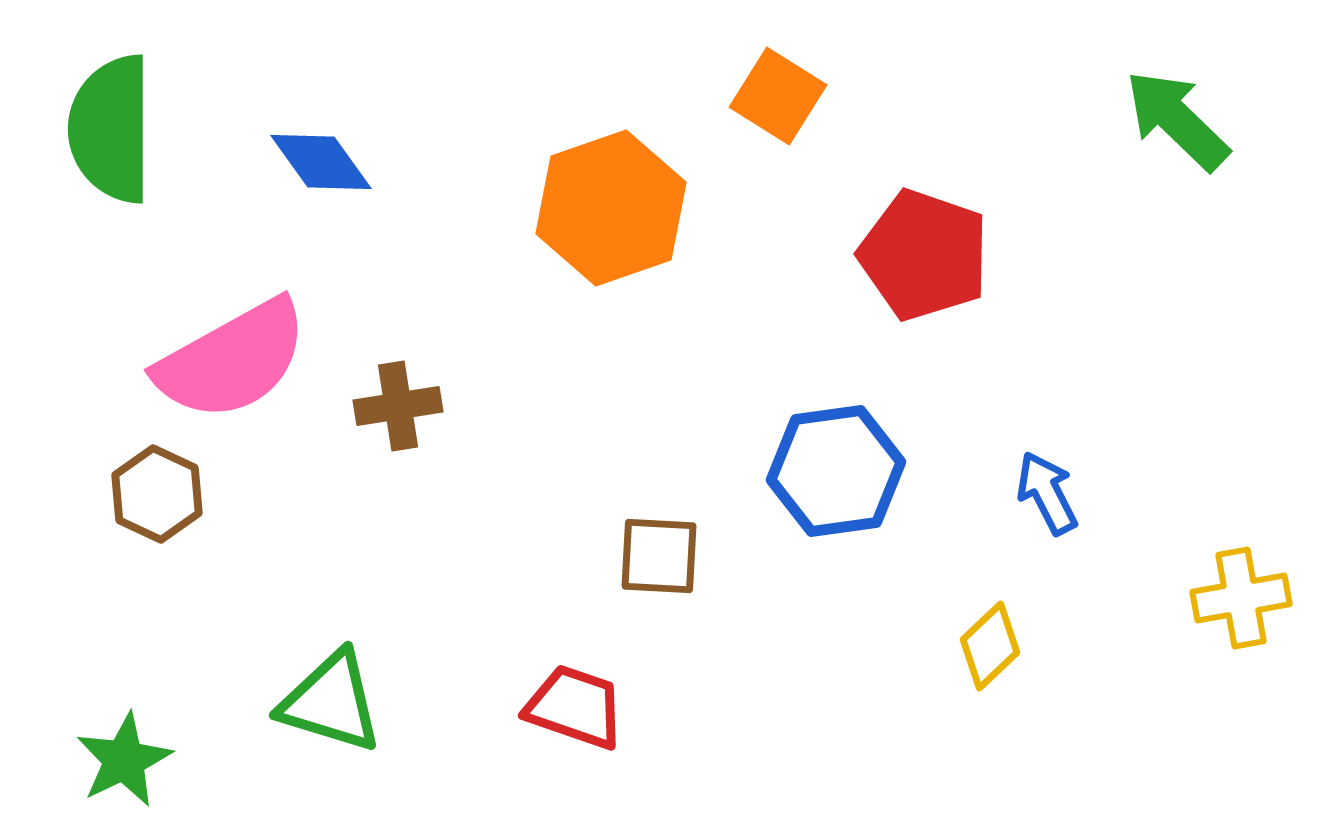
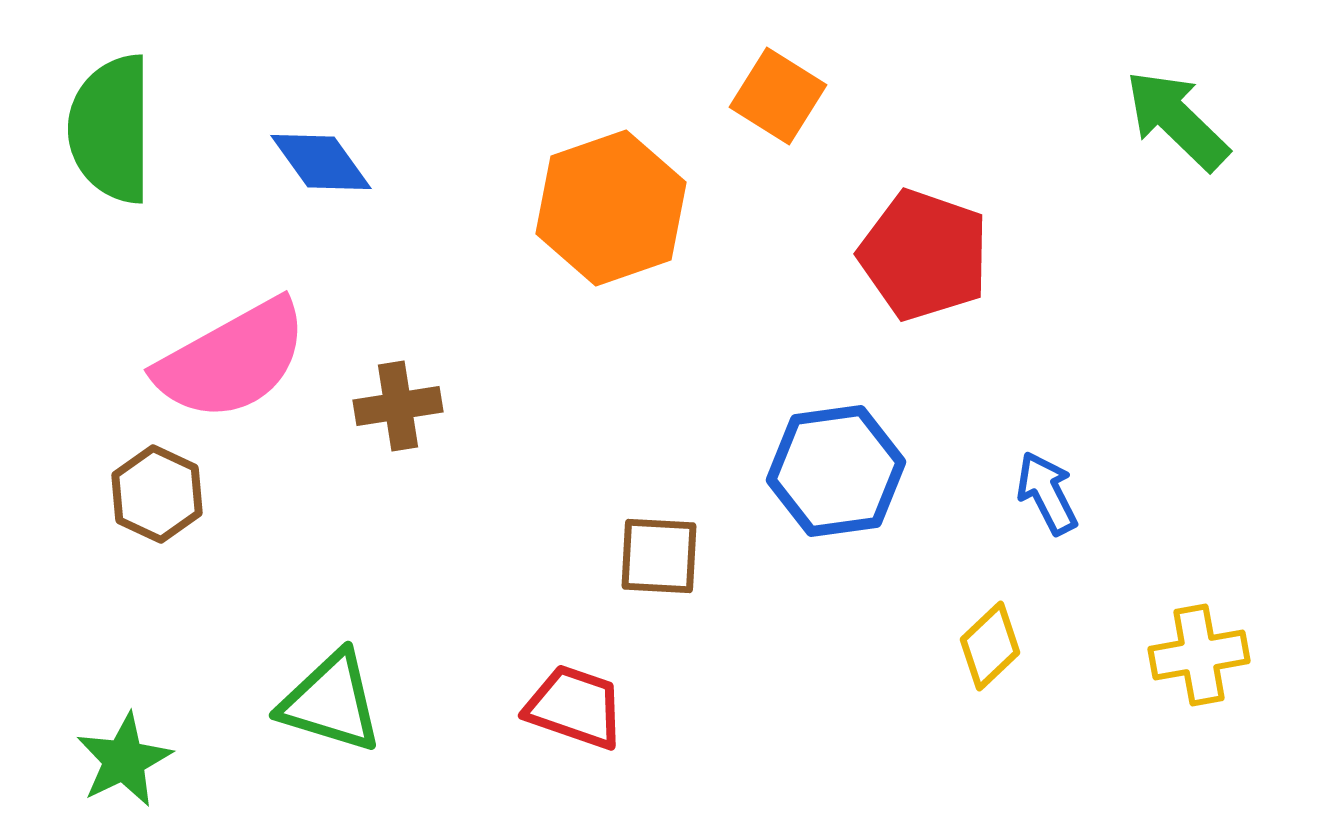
yellow cross: moved 42 px left, 57 px down
